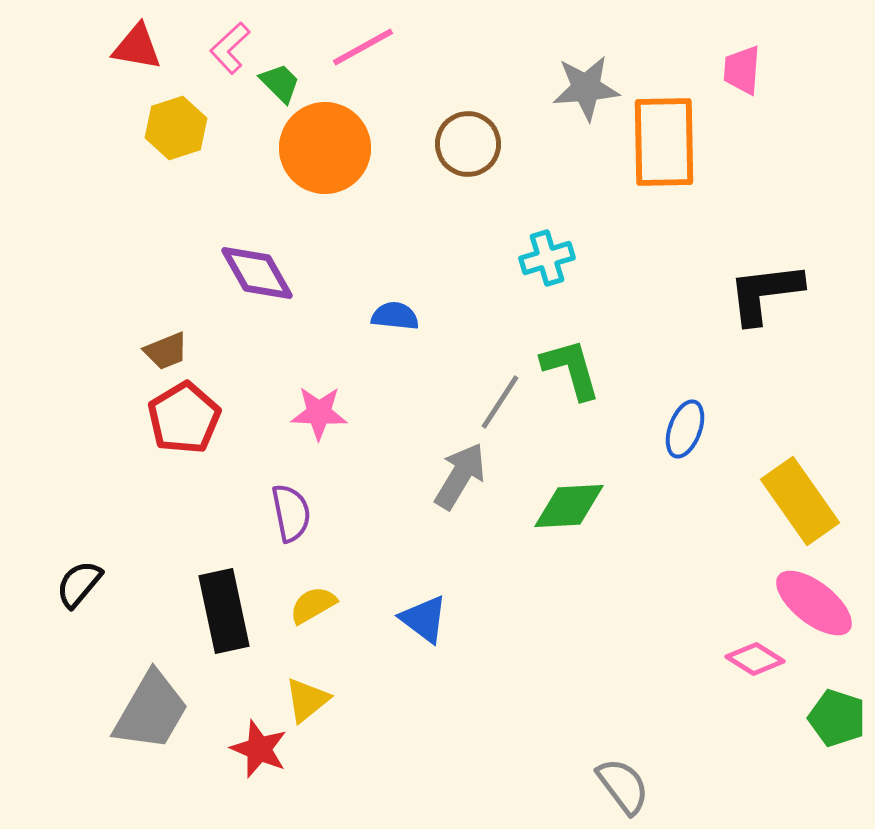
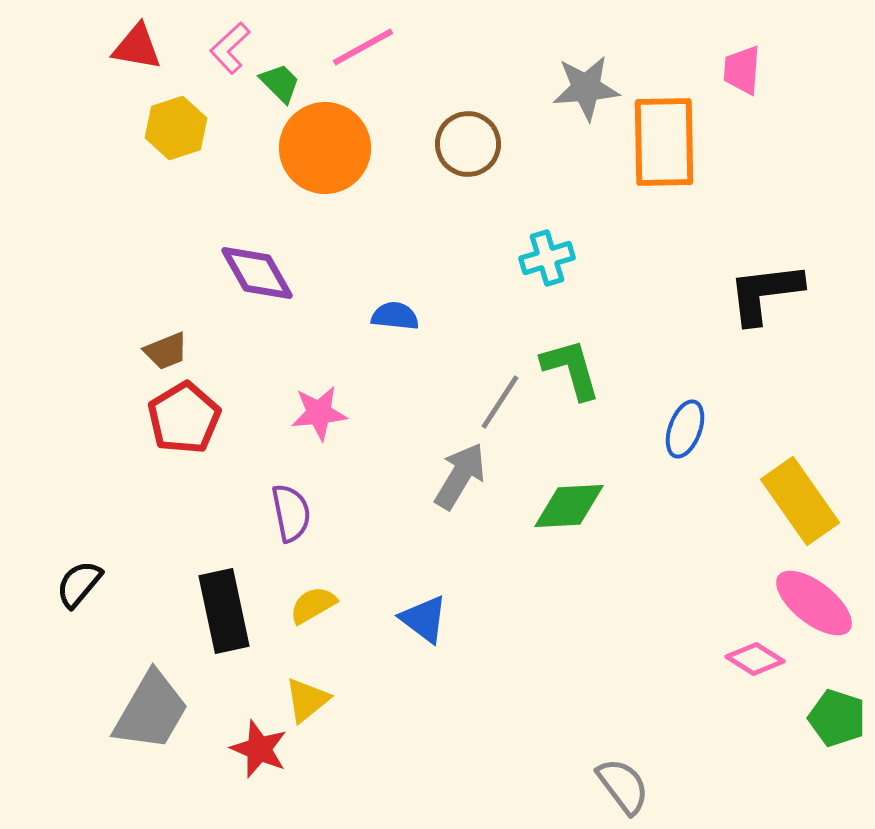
pink star: rotated 8 degrees counterclockwise
